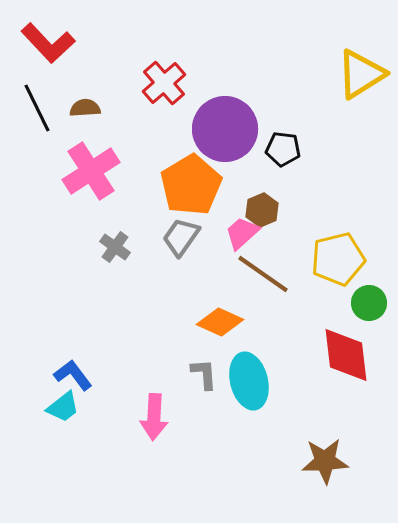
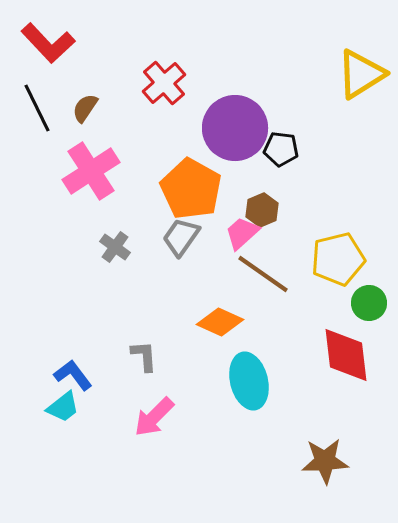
brown semicircle: rotated 52 degrees counterclockwise
purple circle: moved 10 px right, 1 px up
black pentagon: moved 2 px left
orange pentagon: moved 4 px down; rotated 12 degrees counterclockwise
gray L-shape: moved 60 px left, 18 px up
pink arrow: rotated 42 degrees clockwise
